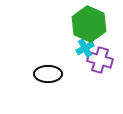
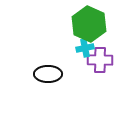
cyan cross: rotated 18 degrees clockwise
purple cross: rotated 15 degrees counterclockwise
